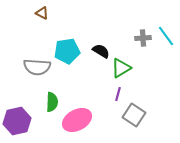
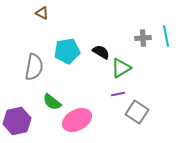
cyan line: rotated 25 degrees clockwise
black semicircle: moved 1 px down
gray semicircle: moved 3 px left; rotated 84 degrees counterclockwise
purple line: rotated 64 degrees clockwise
green semicircle: rotated 126 degrees clockwise
gray square: moved 3 px right, 3 px up
